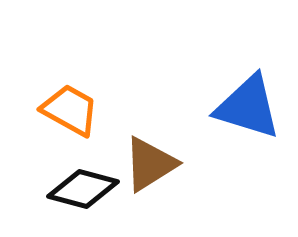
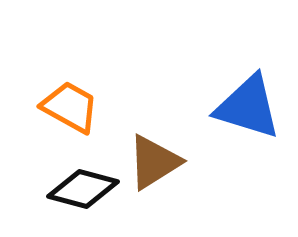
orange trapezoid: moved 3 px up
brown triangle: moved 4 px right, 2 px up
